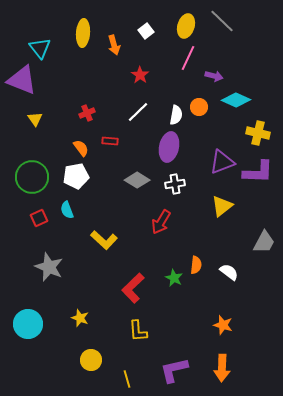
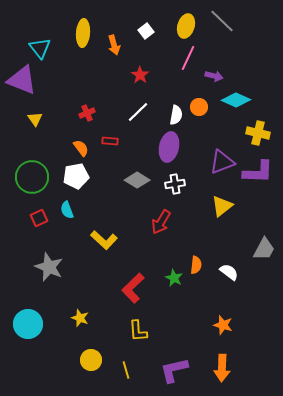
gray trapezoid at (264, 242): moved 7 px down
yellow line at (127, 379): moved 1 px left, 9 px up
